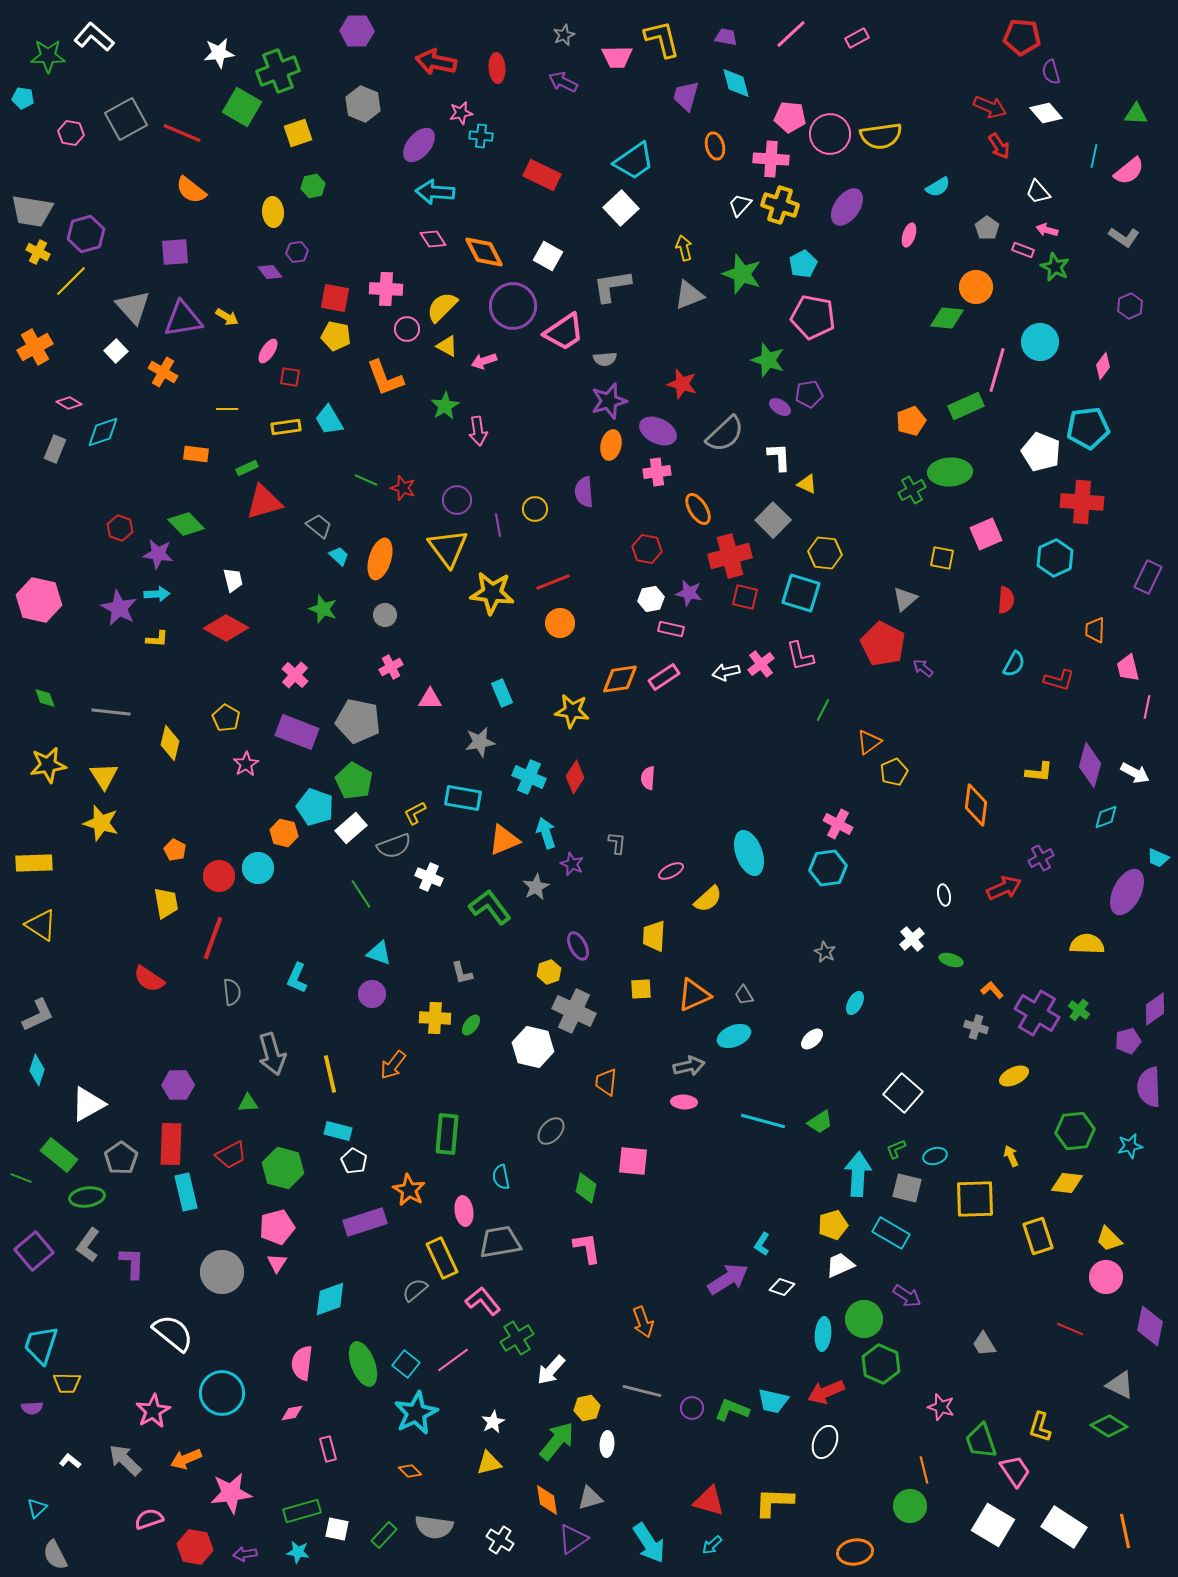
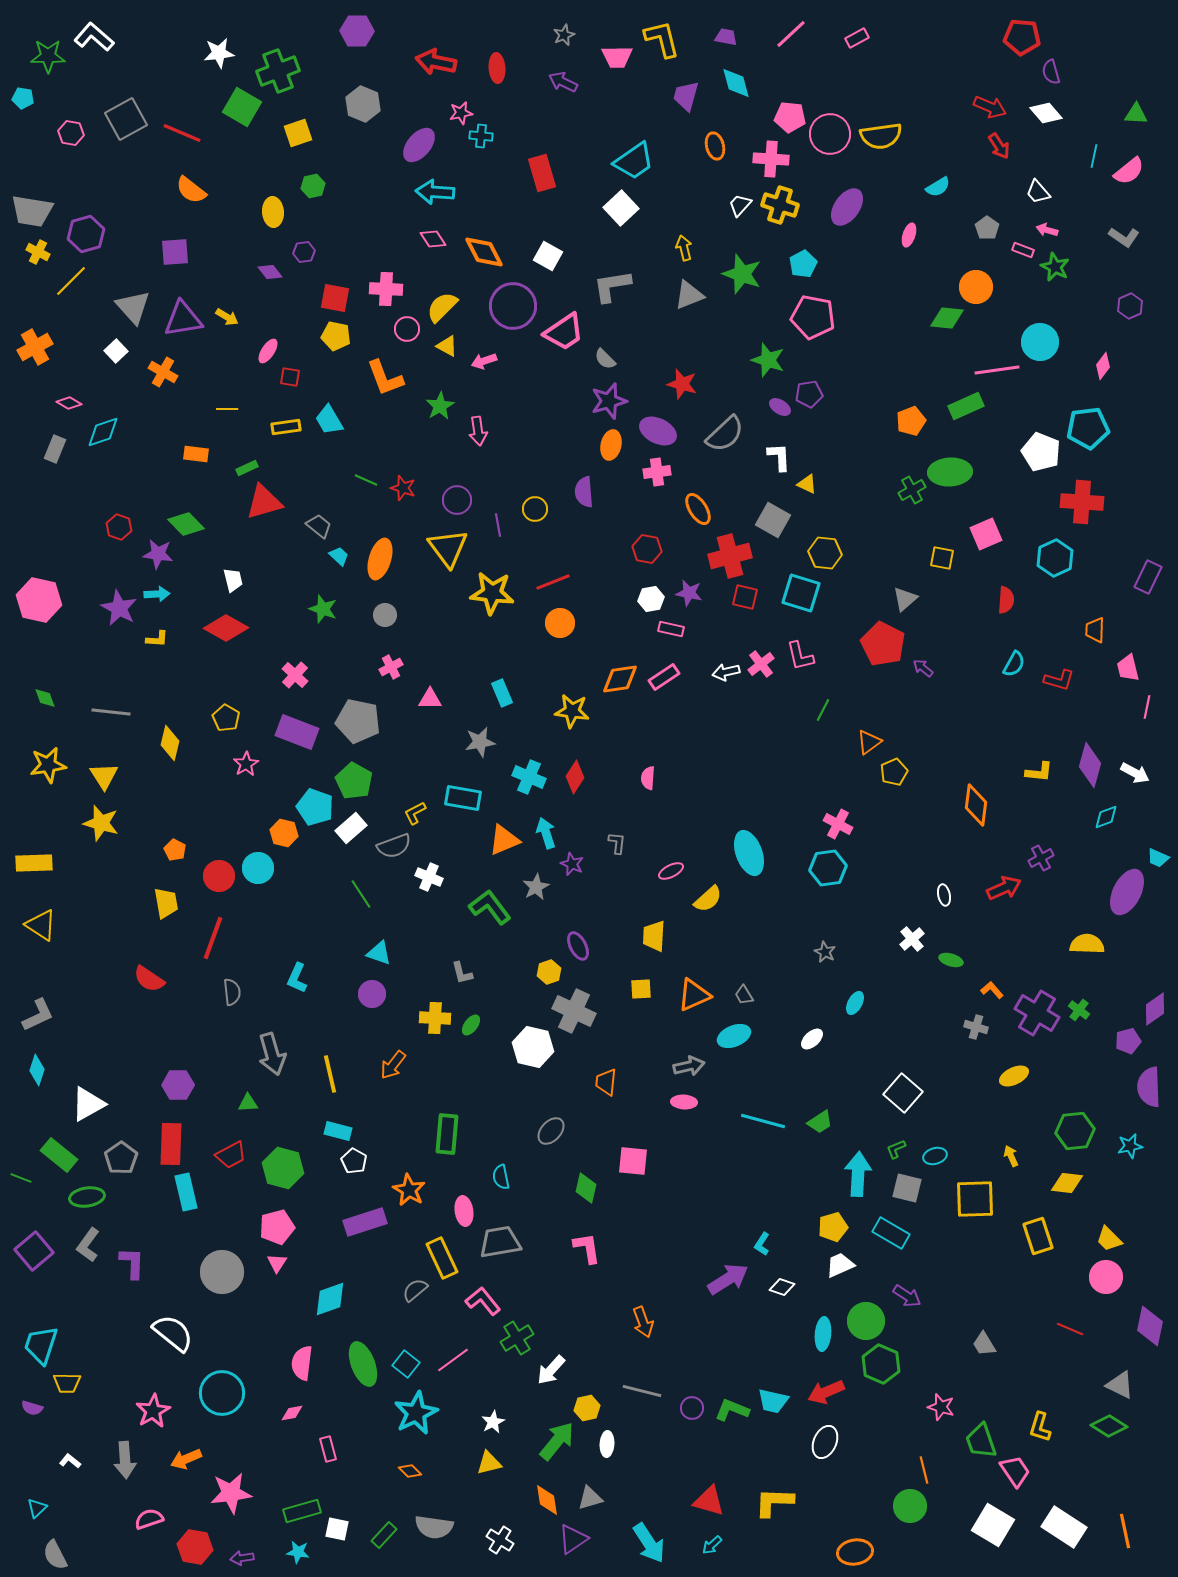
red rectangle at (542, 175): moved 2 px up; rotated 48 degrees clockwise
purple hexagon at (297, 252): moved 7 px right
gray semicircle at (605, 359): rotated 50 degrees clockwise
pink line at (997, 370): rotated 66 degrees clockwise
green star at (445, 406): moved 5 px left
gray square at (773, 520): rotated 16 degrees counterclockwise
red hexagon at (120, 528): moved 1 px left, 1 px up
yellow pentagon at (833, 1225): moved 2 px down
green circle at (864, 1319): moved 2 px right, 2 px down
purple semicircle at (32, 1408): rotated 20 degrees clockwise
gray arrow at (125, 1460): rotated 138 degrees counterclockwise
purple arrow at (245, 1554): moved 3 px left, 4 px down
